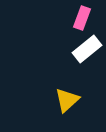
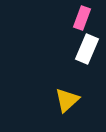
white rectangle: rotated 28 degrees counterclockwise
